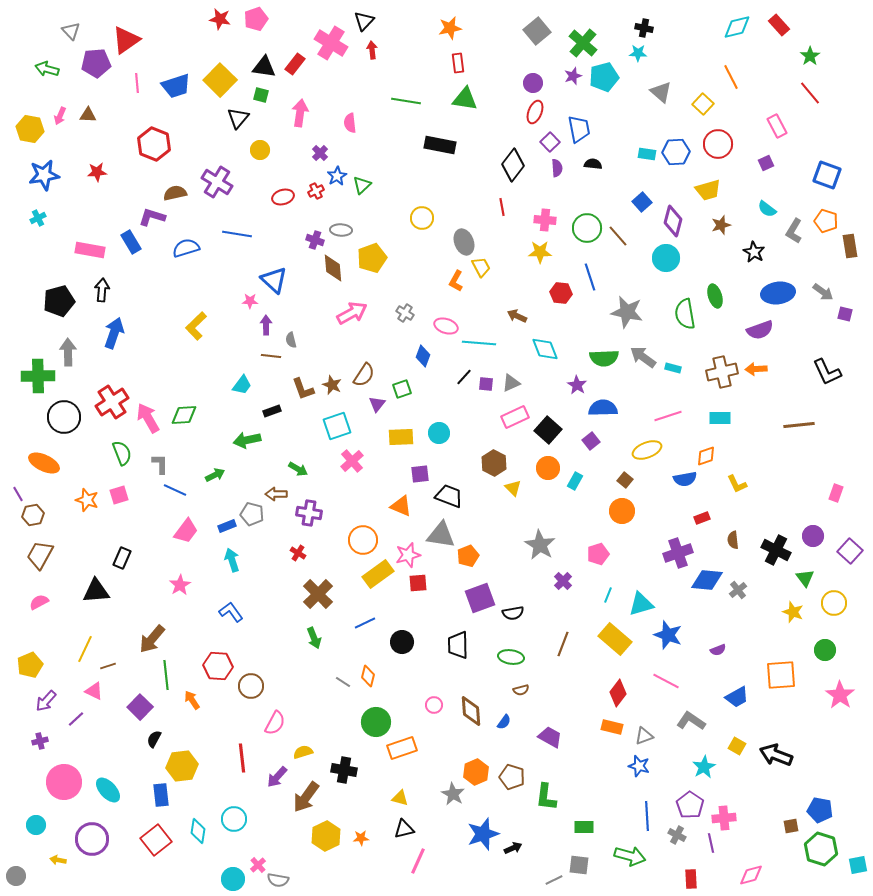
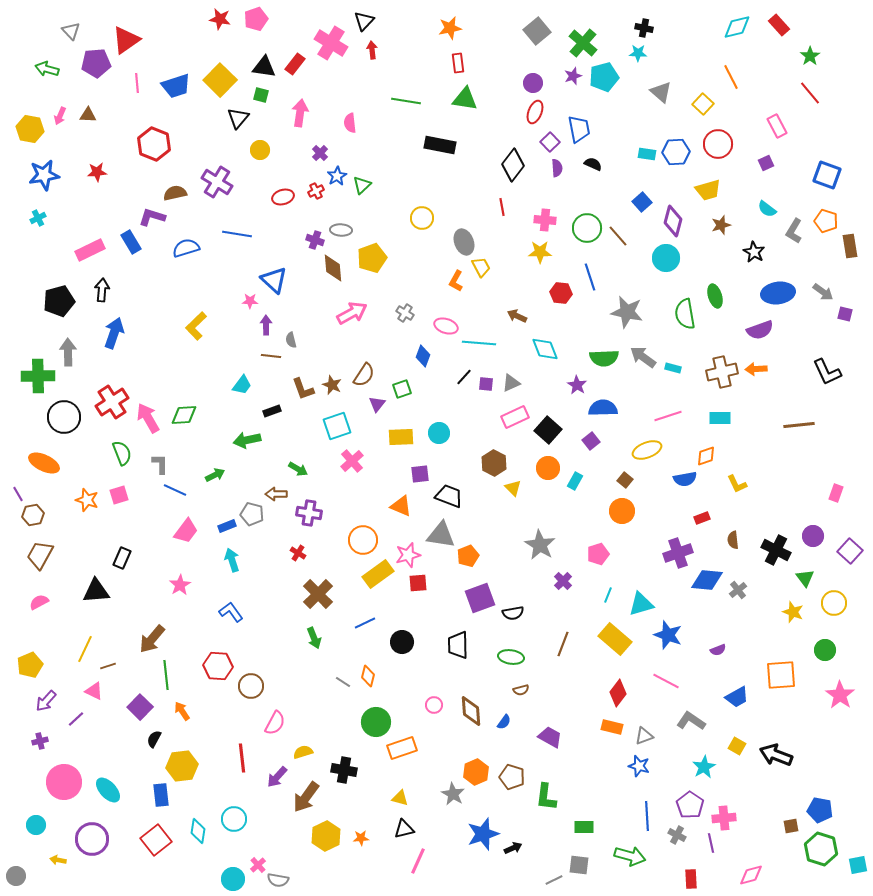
black semicircle at (593, 164): rotated 18 degrees clockwise
pink rectangle at (90, 250): rotated 36 degrees counterclockwise
orange arrow at (192, 700): moved 10 px left, 11 px down
